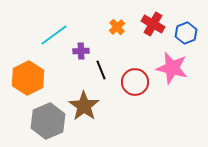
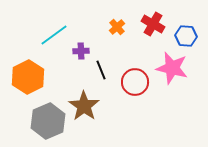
blue hexagon: moved 3 px down; rotated 25 degrees clockwise
orange hexagon: moved 1 px up
